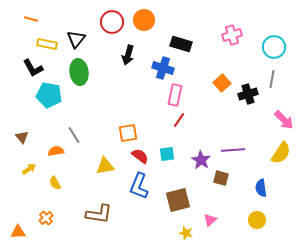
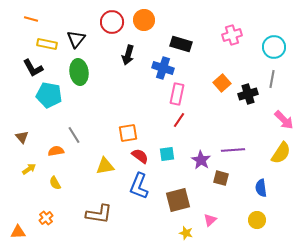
pink rectangle at (175, 95): moved 2 px right, 1 px up
